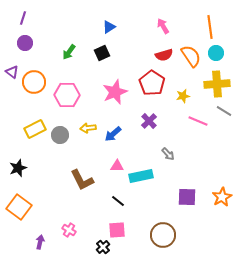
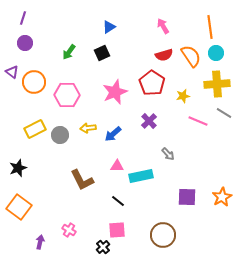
gray line: moved 2 px down
